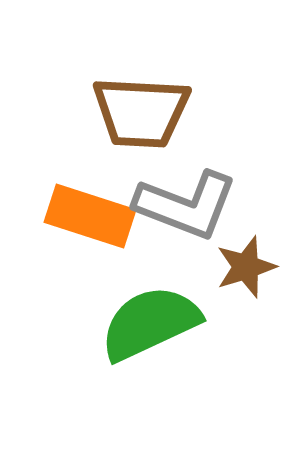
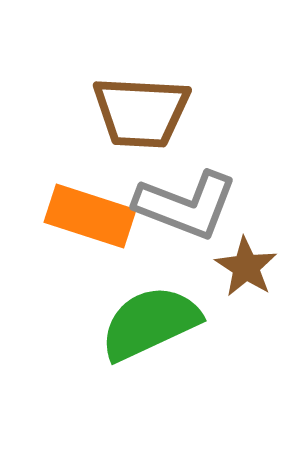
brown star: rotated 22 degrees counterclockwise
